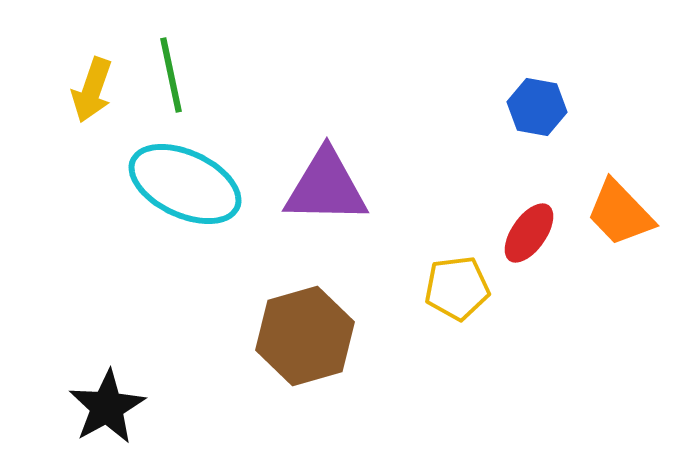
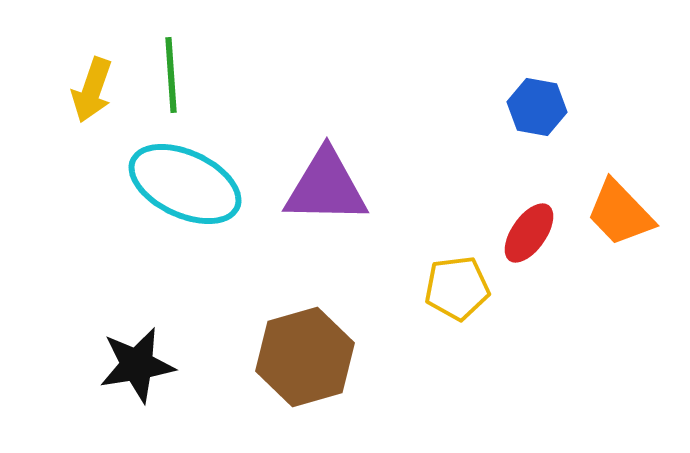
green line: rotated 8 degrees clockwise
brown hexagon: moved 21 px down
black star: moved 30 px right, 42 px up; rotated 20 degrees clockwise
